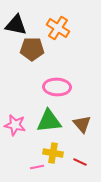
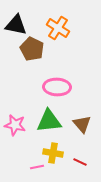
brown pentagon: rotated 25 degrees clockwise
